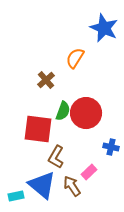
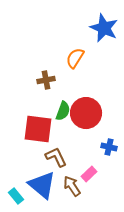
brown cross: rotated 30 degrees clockwise
blue cross: moved 2 px left
brown L-shape: rotated 125 degrees clockwise
pink rectangle: moved 2 px down
cyan rectangle: rotated 63 degrees clockwise
